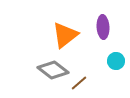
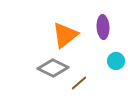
gray diamond: moved 2 px up; rotated 12 degrees counterclockwise
